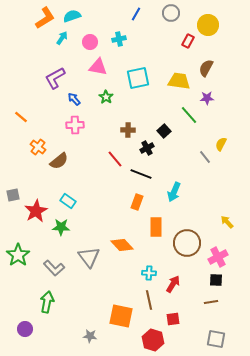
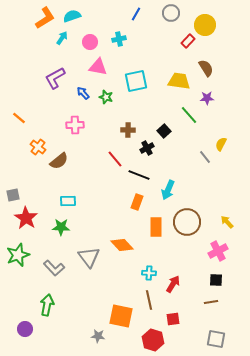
yellow circle at (208, 25): moved 3 px left
red rectangle at (188, 41): rotated 16 degrees clockwise
brown semicircle at (206, 68): rotated 120 degrees clockwise
cyan square at (138, 78): moved 2 px left, 3 px down
green star at (106, 97): rotated 16 degrees counterclockwise
blue arrow at (74, 99): moved 9 px right, 6 px up
orange line at (21, 117): moved 2 px left, 1 px down
black line at (141, 174): moved 2 px left, 1 px down
cyan arrow at (174, 192): moved 6 px left, 2 px up
cyan rectangle at (68, 201): rotated 35 degrees counterclockwise
red star at (36, 211): moved 10 px left, 7 px down; rotated 10 degrees counterclockwise
brown circle at (187, 243): moved 21 px up
green star at (18, 255): rotated 15 degrees clockwise
pink cross at (218, 257): moved 6 px up
green arrow at (47, 302): moved 3 px down
gray star at (90, 336): moved 8 px right
